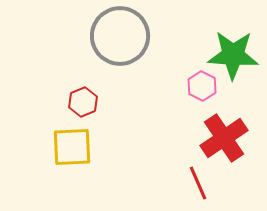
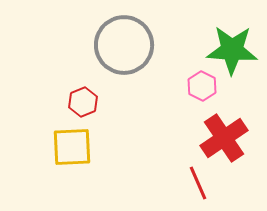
gray circle: moved 4 px right, 9 px down
green star: moved 1 px left, 5 px up
